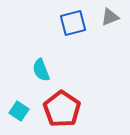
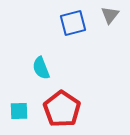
gray triangle: moved 2 px up; rotated 30 degrees counterclockwise
cyan semicircle: moved 2 px up
cyan square: rotated 36 degrees counterclockwise
